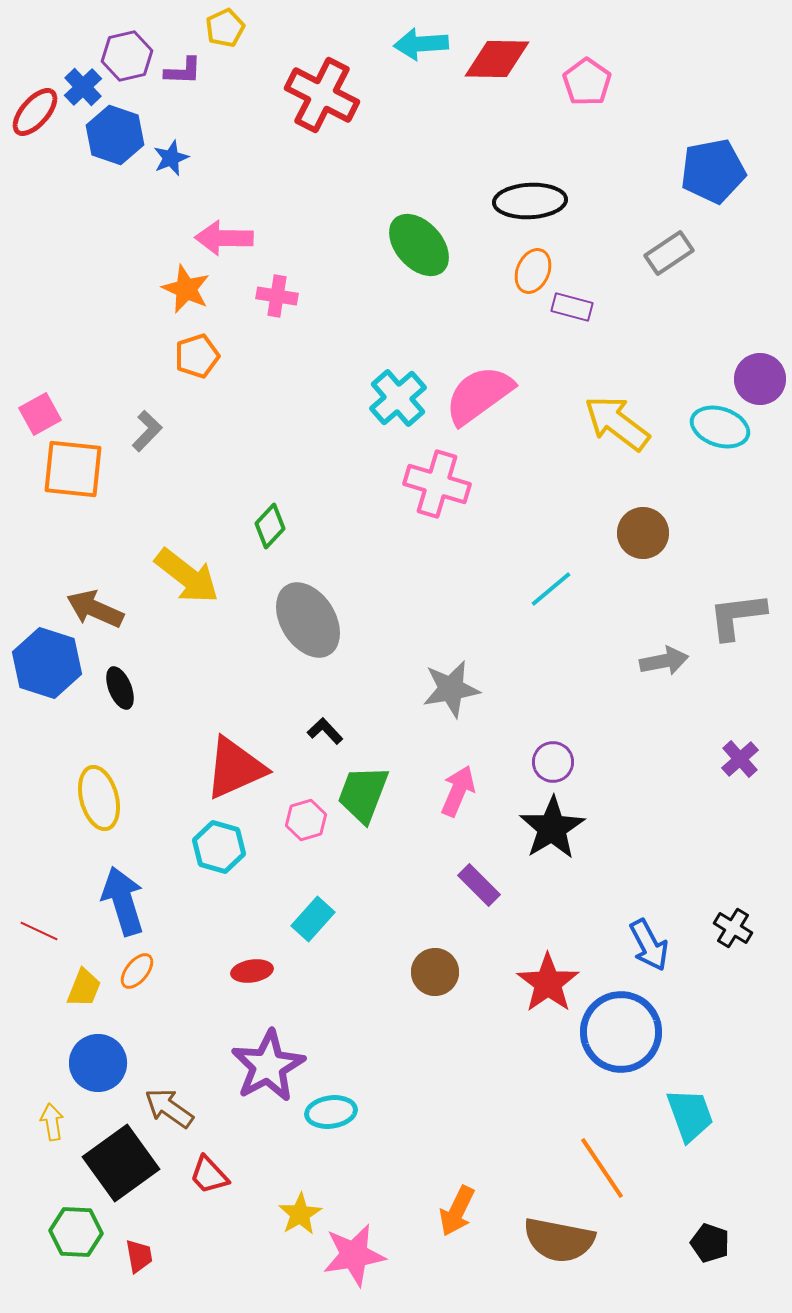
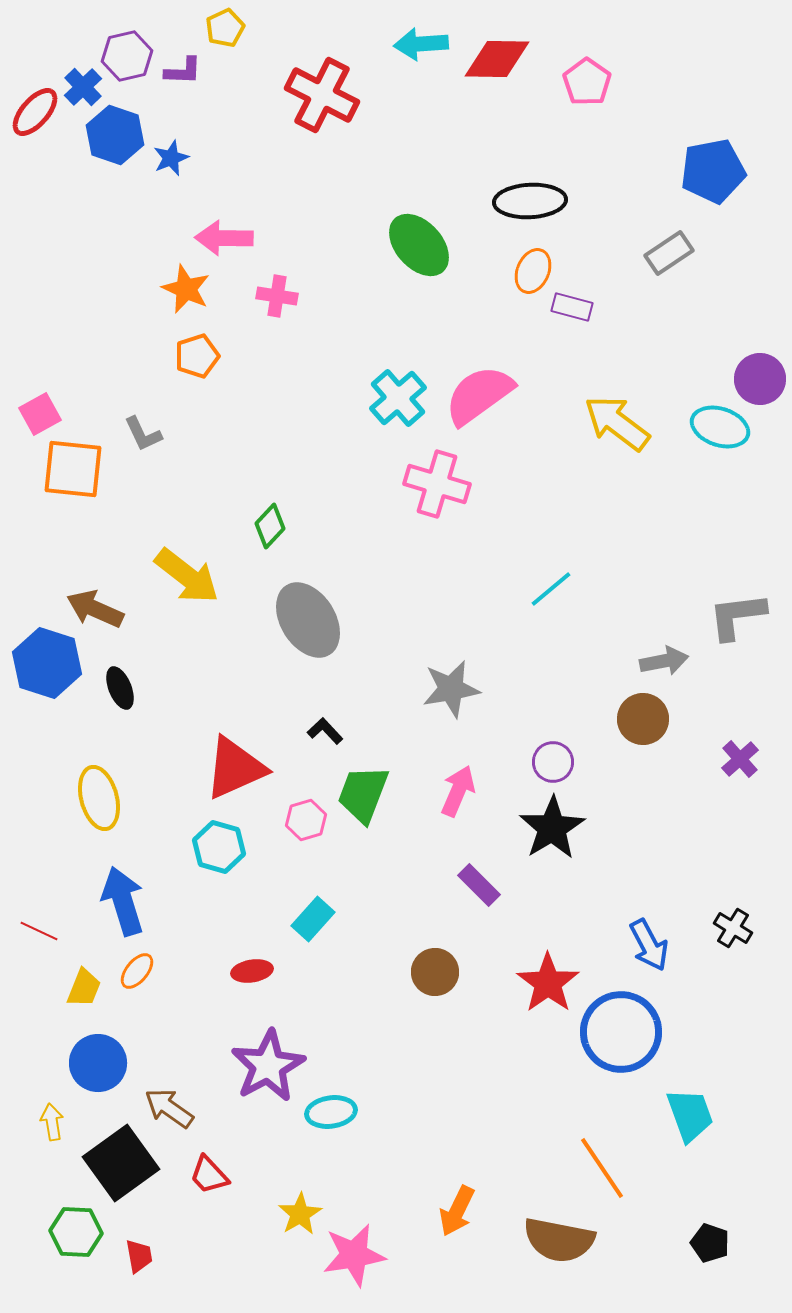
gray L-shape at (147, 431): moved 4 px left, 3 px down; rotated 111 degrees clockwise
brown circle at (643, 533): moved 186 px down
